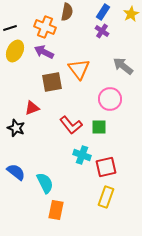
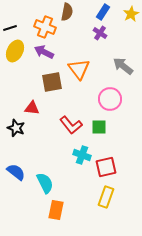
purple cross: moved 2 px left, 2 px down
red triangle: rotated 28 degrees clockwise
